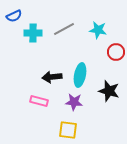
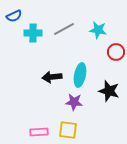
pink rectangle: moved 31 px down; rotated 18 degrees counterclockwise
